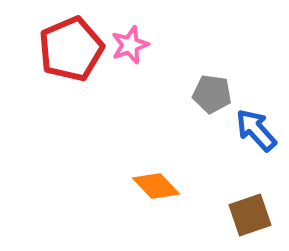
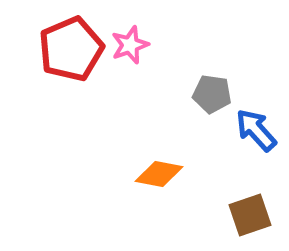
orange diamond: moved 3 px right, 12 px up; rotated 36 degrees counterclockwise
